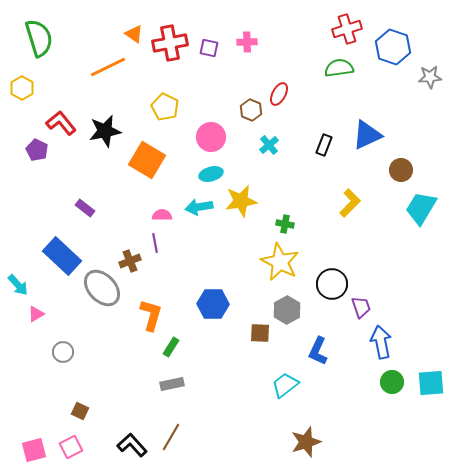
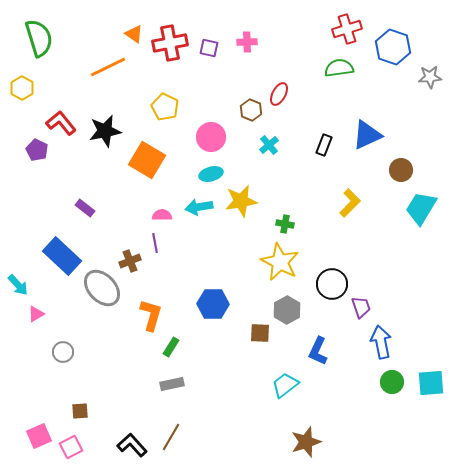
brown square at (80, 411): rotated 30 degrees counterclockwise
pink square at (34, 450): moved 5 px right, 14 px up; rotated 10 degrees counterclockwise
